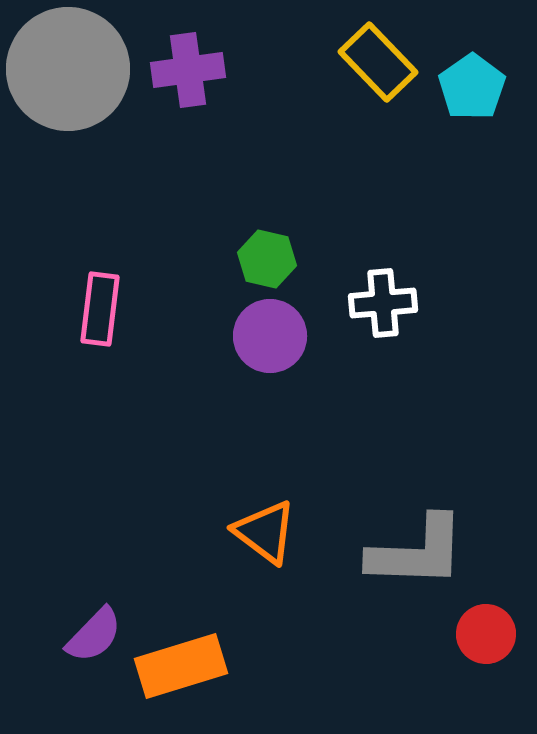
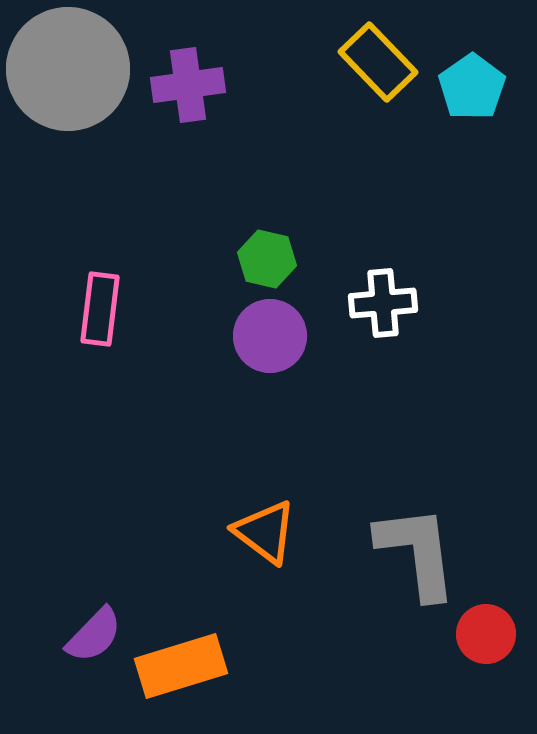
purple cross: moved 15 px down
gray L-shape: rotated 99 degrees counterclockwise
